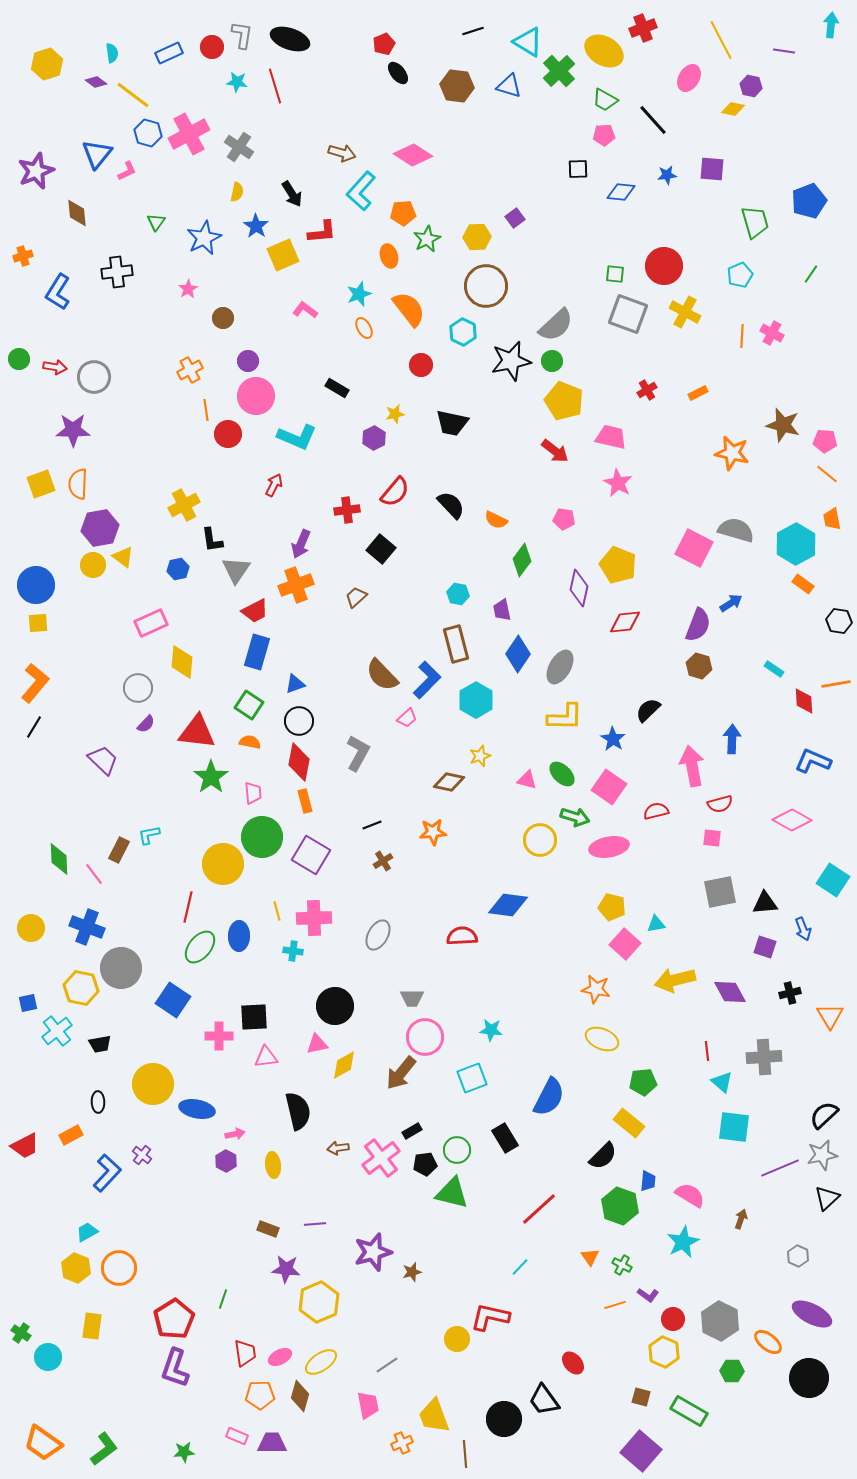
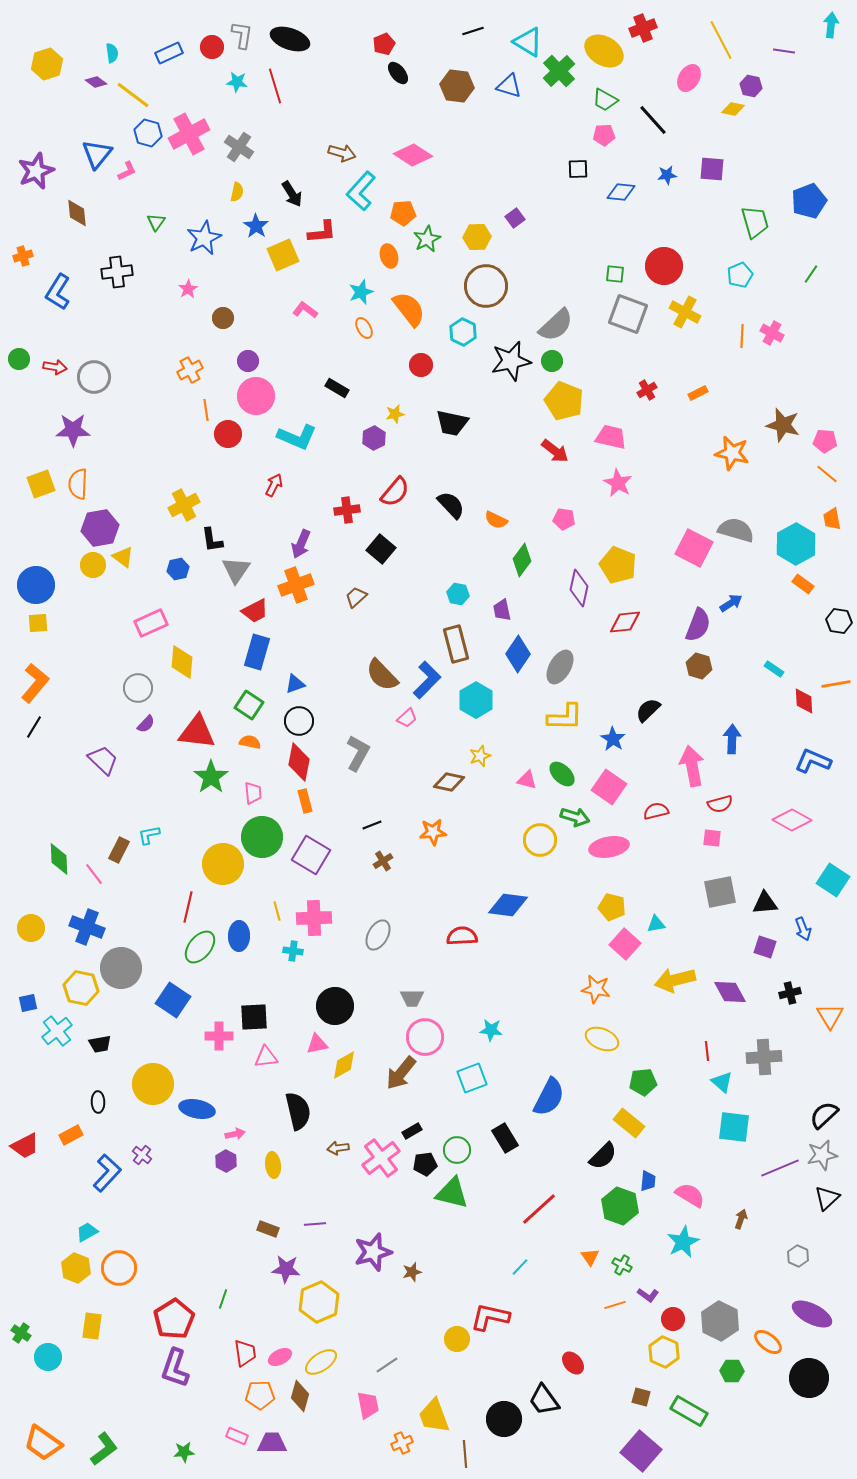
cyan star at (359, 294): moved 2 px right, 2 px up
